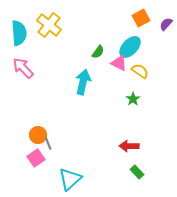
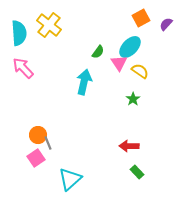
pink triangle: rotated 30 degrees clockwise
cyan arrow: moved 1 px right
